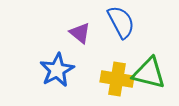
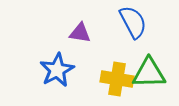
blue semicircle: moved 12 px right
purple triangle: rotated 30 degrees counterclockwise
green triangle: rotated 15 degrees counterclockwise
